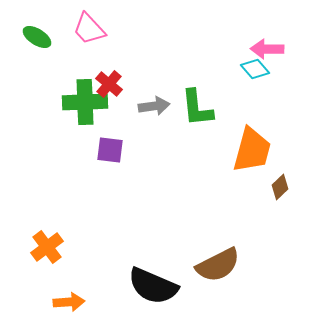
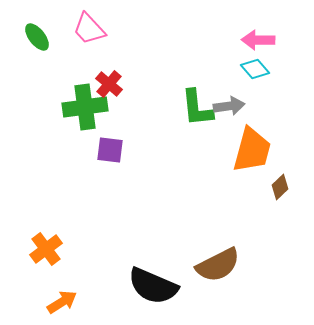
green ellipse: rotated 20 degrees clockwise
pink arrow: moved 9 px left, 9 px up
green cross: moved 5 px down; rotated 6 degrees counterclockwise
gray arrow: moved 75 px right
orange cross: moved 1 px left, 2 px down
orange arrow: moved 7 px left; rotated 28 degrees counterclockwise
